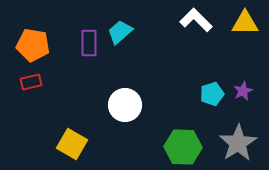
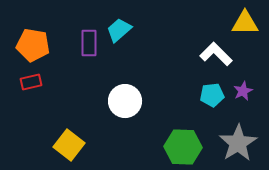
white L-shape: moved 20 px right, 34 px down
cyan trapezoid: moved 1 px left, 2 px up
cyan pentagon: moved 1 px down; rotated 10 degrees clockwise
white circle: moved 4 px up
yellow square: moved 3 px left, 1 px down; rotated 8 degrees clockwise
